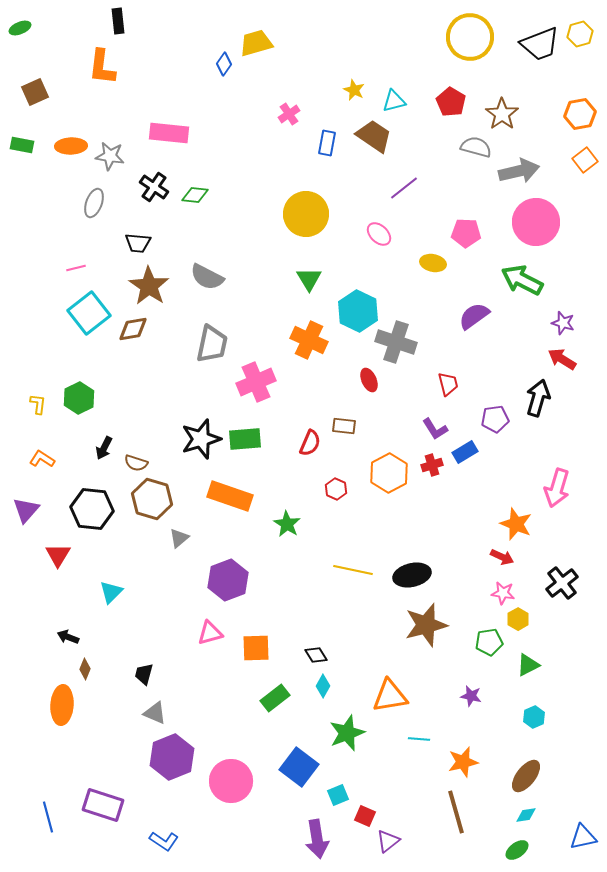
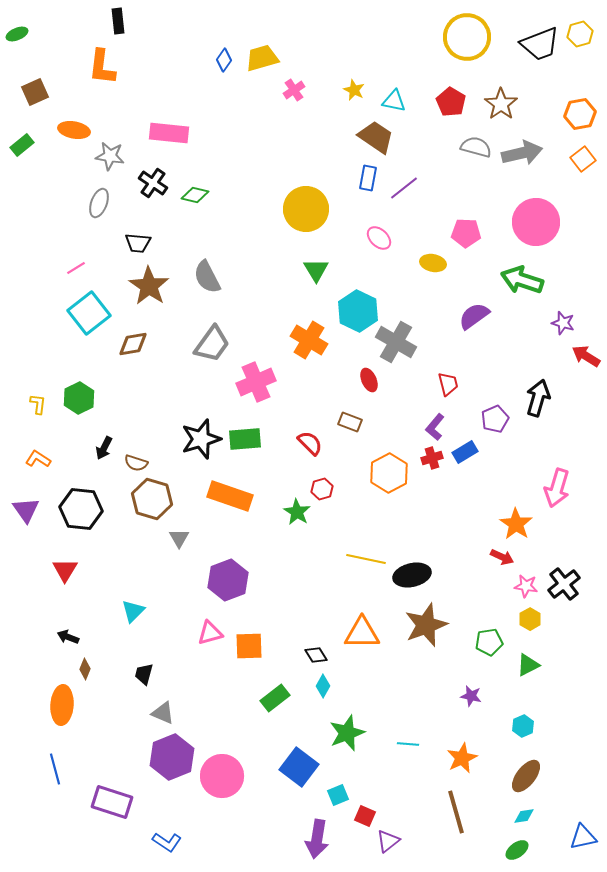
green ellipse at (20, 28): moved 3 px left, 6 px down
yellow circle at (470, 37): moved 3 px left
yellow trapezoid at (256, 43): moved 6 px right, 15 px down
blue diamond at (224, 64): moved 4 px up
cyan triangle at (394, 101): rotated 25 degrees clockwise
pink cross at (289, 114): moved 5 px right, 24 px up
brown star at (502, 114): moved 1 px left, 10 px up
brown trapezoid at (374, 136): moved 2 px right, 1 px down
blue rectangle at (327, 143): moved 41 px right, 35 px down
green rectangle at (22, 145): rotated 50 degrees counterclockwise
orange ellipse at (71, 146): moved 3 px right, 16 px up; rotated 12 degrees clockwise
orange square at (585, 160): moved 2 px left, 1 px up
gray arrow at (519, 171): moved 3 px right, 18 px up
black cross at (154, 187): moved 1 px left, 4 px up
green diamond at (195, 195): rotated 8 degrees clockwise
gray ellipse at (94, 203): moved 5 px right
yellow circle at (306, 214): moved 5 px up
pink ellipse at (379, 234): moved 4 px down
pink line at (76, 268): rotated 18 degrees counterclockwise
gray semicircle at (207, 277): rotated 36 degrees clockwise
green triangle at (309, 279): moved 7 px right, 9 px up
green arrow at (522, 280): rotated 9 degrees counterclockwise
brown diamond at (133, 329): moved 15 px down
orange cross at (309, 340): rotated 6 degrees clockwise
gray cross at (396, 342): rotated 12 degrees clockwise
gray trapezoid at (212, 344): rotated 24 degrees clockwise
red arrow at (562, 359): moved 24 px right, 3 px up
purple pentagon at (495, 419): rotated 16 degrees counterclockwise
brown rectangle at (344, 426): moved 6 px right, 4 px up; rotated 15 degrees clockwise
purple L-shape at (435, 429): moved 2 px up; rotated 72 degrees clockwise
red semicircle at (310, 443): rotated 68 degrees counterclockwise
orange L-shape at (42, 459): moved 4 px left
red cross at (432, 465): moved 7 px up
red hexagon at (336, 489): moved 14 px left; rotated 20 degrees clockwise
black hexagon at (92, 509): moved 11 px left
purple triangle at (26, 510): rotated 16 degrees counterclockwise
green star at (287, 524): moved 10 px right, 12 px up
orange star at (516, 524): rotated 12 degrees clockwise
gray triangle at (179, 538): rotated 20 degrees counterclockwise
red triangle at (58, 555): moved 7 px right, 15 px down
yellow line at (353, 570): moved 13 px right, 11 px up
black cross at (562, 583): moved 2 px right, 1 px down
cyan triangle at (111, 592): moved 22 px right, 19 px down
pink star at (503, 593): moved 23 px right, 7 px up
yellow hexagon at (518, 619): moved 12 px right
brown star at (426, 625): rotated 6 degrees counterclockwise
orange square at (256, 648): moved 7 px left, 2 px up
orange triangle at (390, 696): moved 28 px left, 63 px up; rotated 9 degrees clockwise
gray triangle at (155, 713): moved 8 px right
cyan hexagon at (534, 717): moved 11 px left, 9 px down
cyan line at (419, 739): moved 11 px left, 5 px down
orange star at (463, 762): moved 1 px left, 4 px up; rotated 12 degrees counterclockwise
pink circle at (231, 781): moved 9 px left, 5 px up
purple rectangle at (103, 805): moved 9 px right, 3 px up
cyan diamond at (526, 815): moved 2 px left, 1 px down
blue line at (48, 817): moved 7 px right, 48 px up
purple arrow at (317, 839): rotated 18 degrees clockwise
blue L-shape at (164, 841): moved 3 px right, 1 px down
